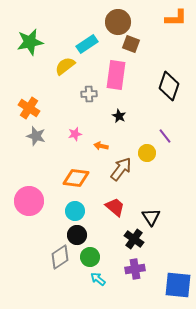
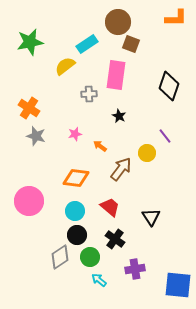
orange arrow: moved 1 px left; rotated 24 degrees clockwise
red trapezoid: moved 5 px left
black cross: moved 19 px left
cyan arrow: moved 1 px right, 1 px down
